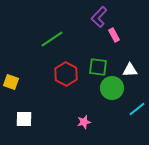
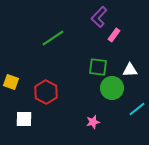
pink rectangle: rotated 64 degrees clockwise
green line: moved 1 px right, 1 px up
red hexagon: moved 20 px left, 18 px down
pink star: moved 9 px right
